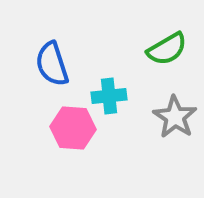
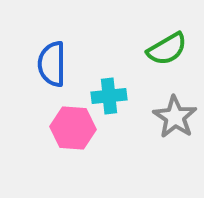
blue semicircle: rotated 18 degrees clockwise
